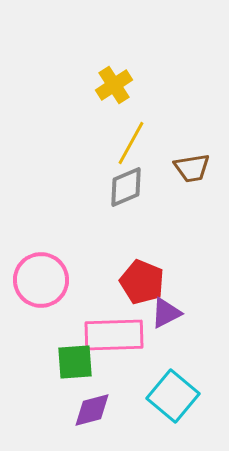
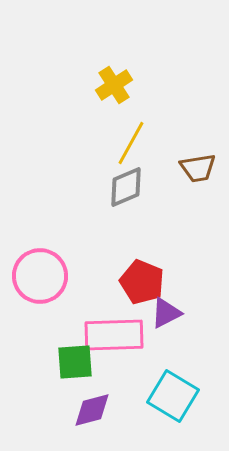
brown trapezoid: moved 6 px right
pink circle: moved 1 px left, 4 px up
cyan square: rotated 9 degrees counterclockwise
